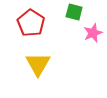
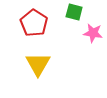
red pentagon: moved 3 px right
pink star: rotated 30 degrees clockwise
